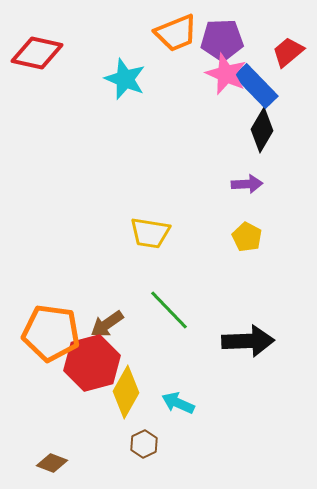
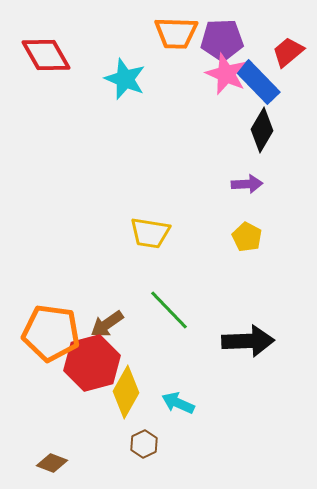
orange trapezoid: rotated 24 degrees clockwise
red diamond: moved 9 px right, 2 px down; rotated 48 degrees clockwise
blue rectangle: moved 2 px right, 4 px up
